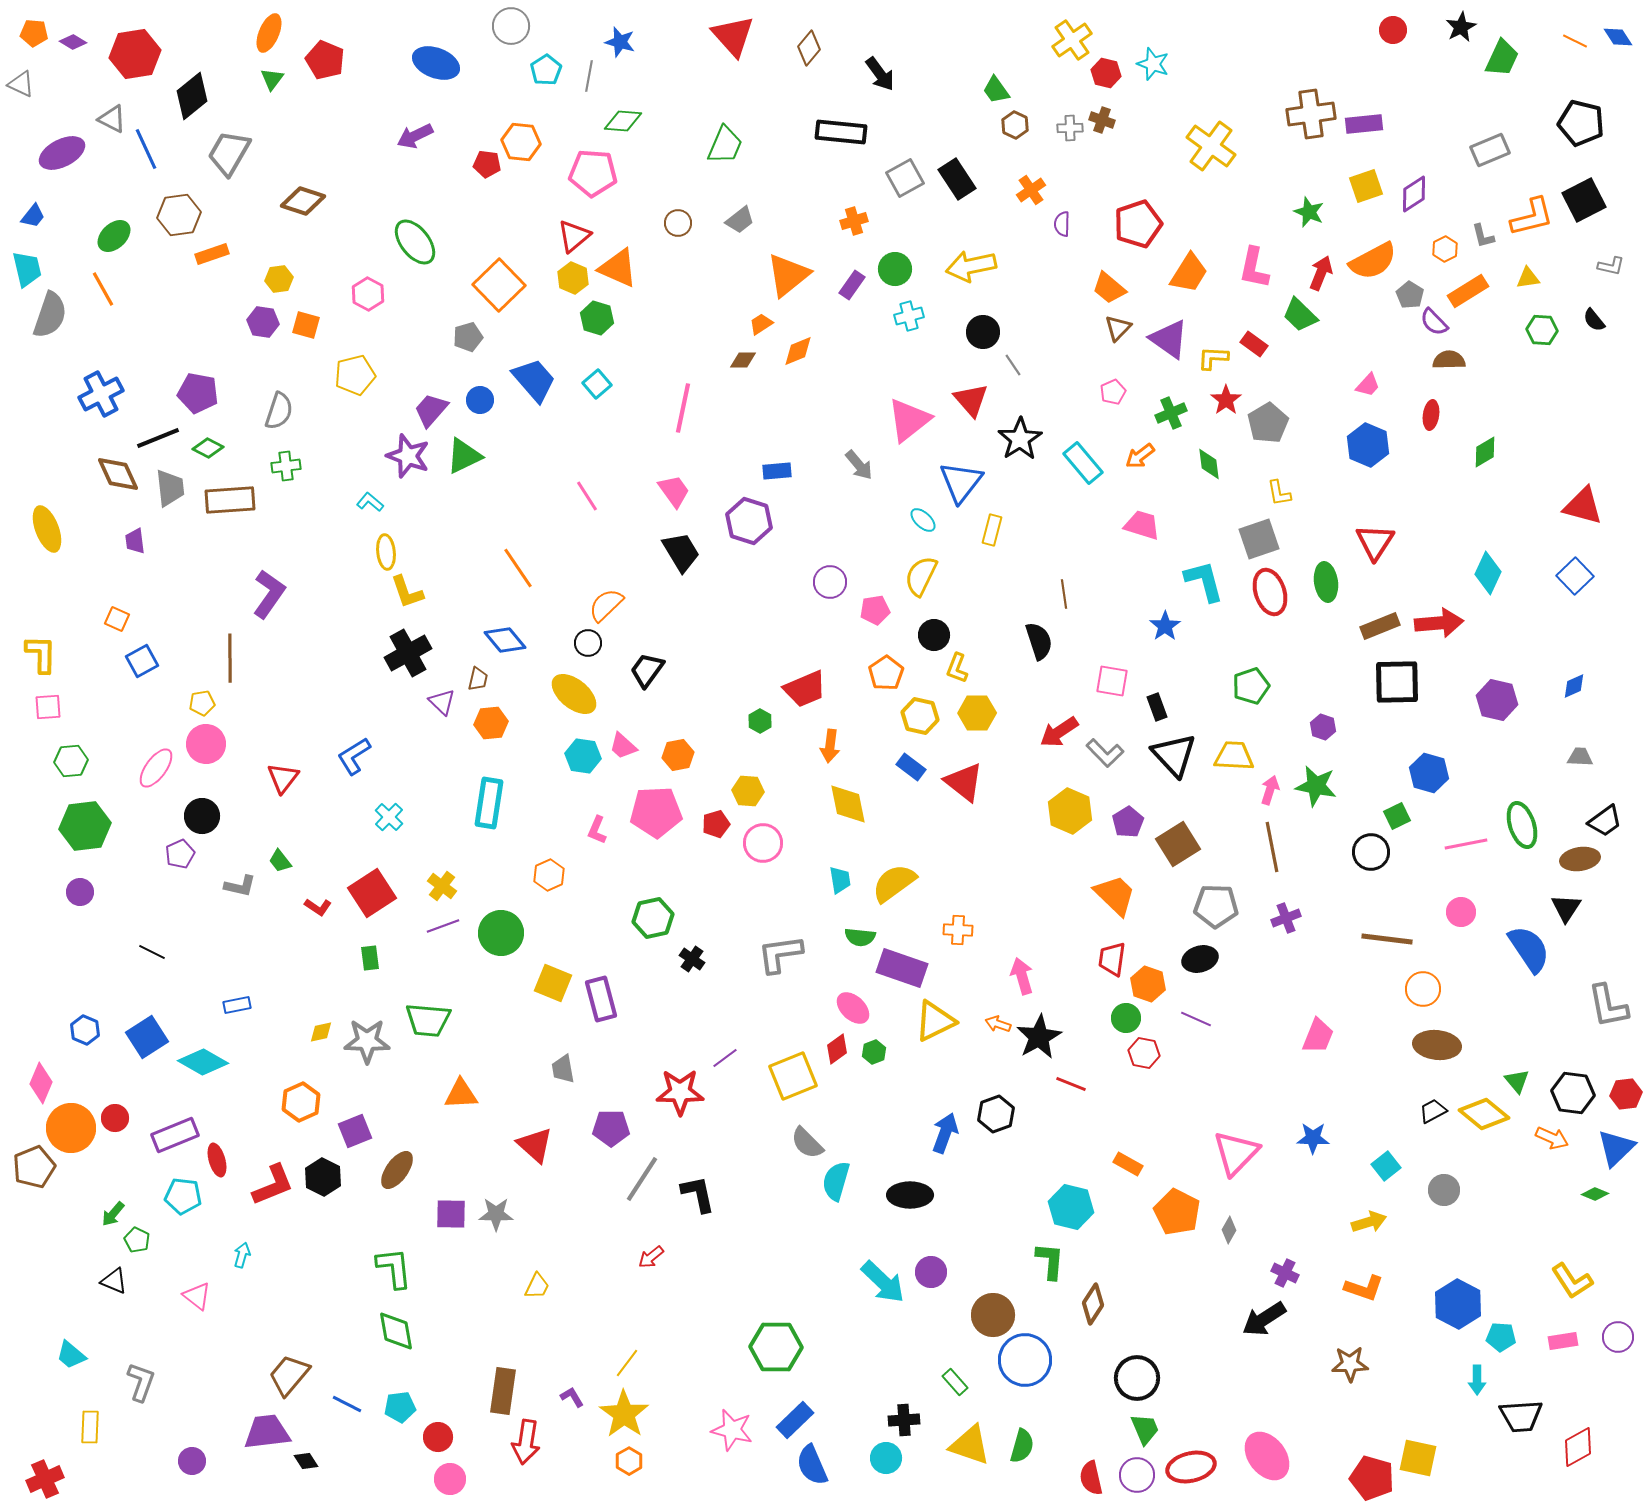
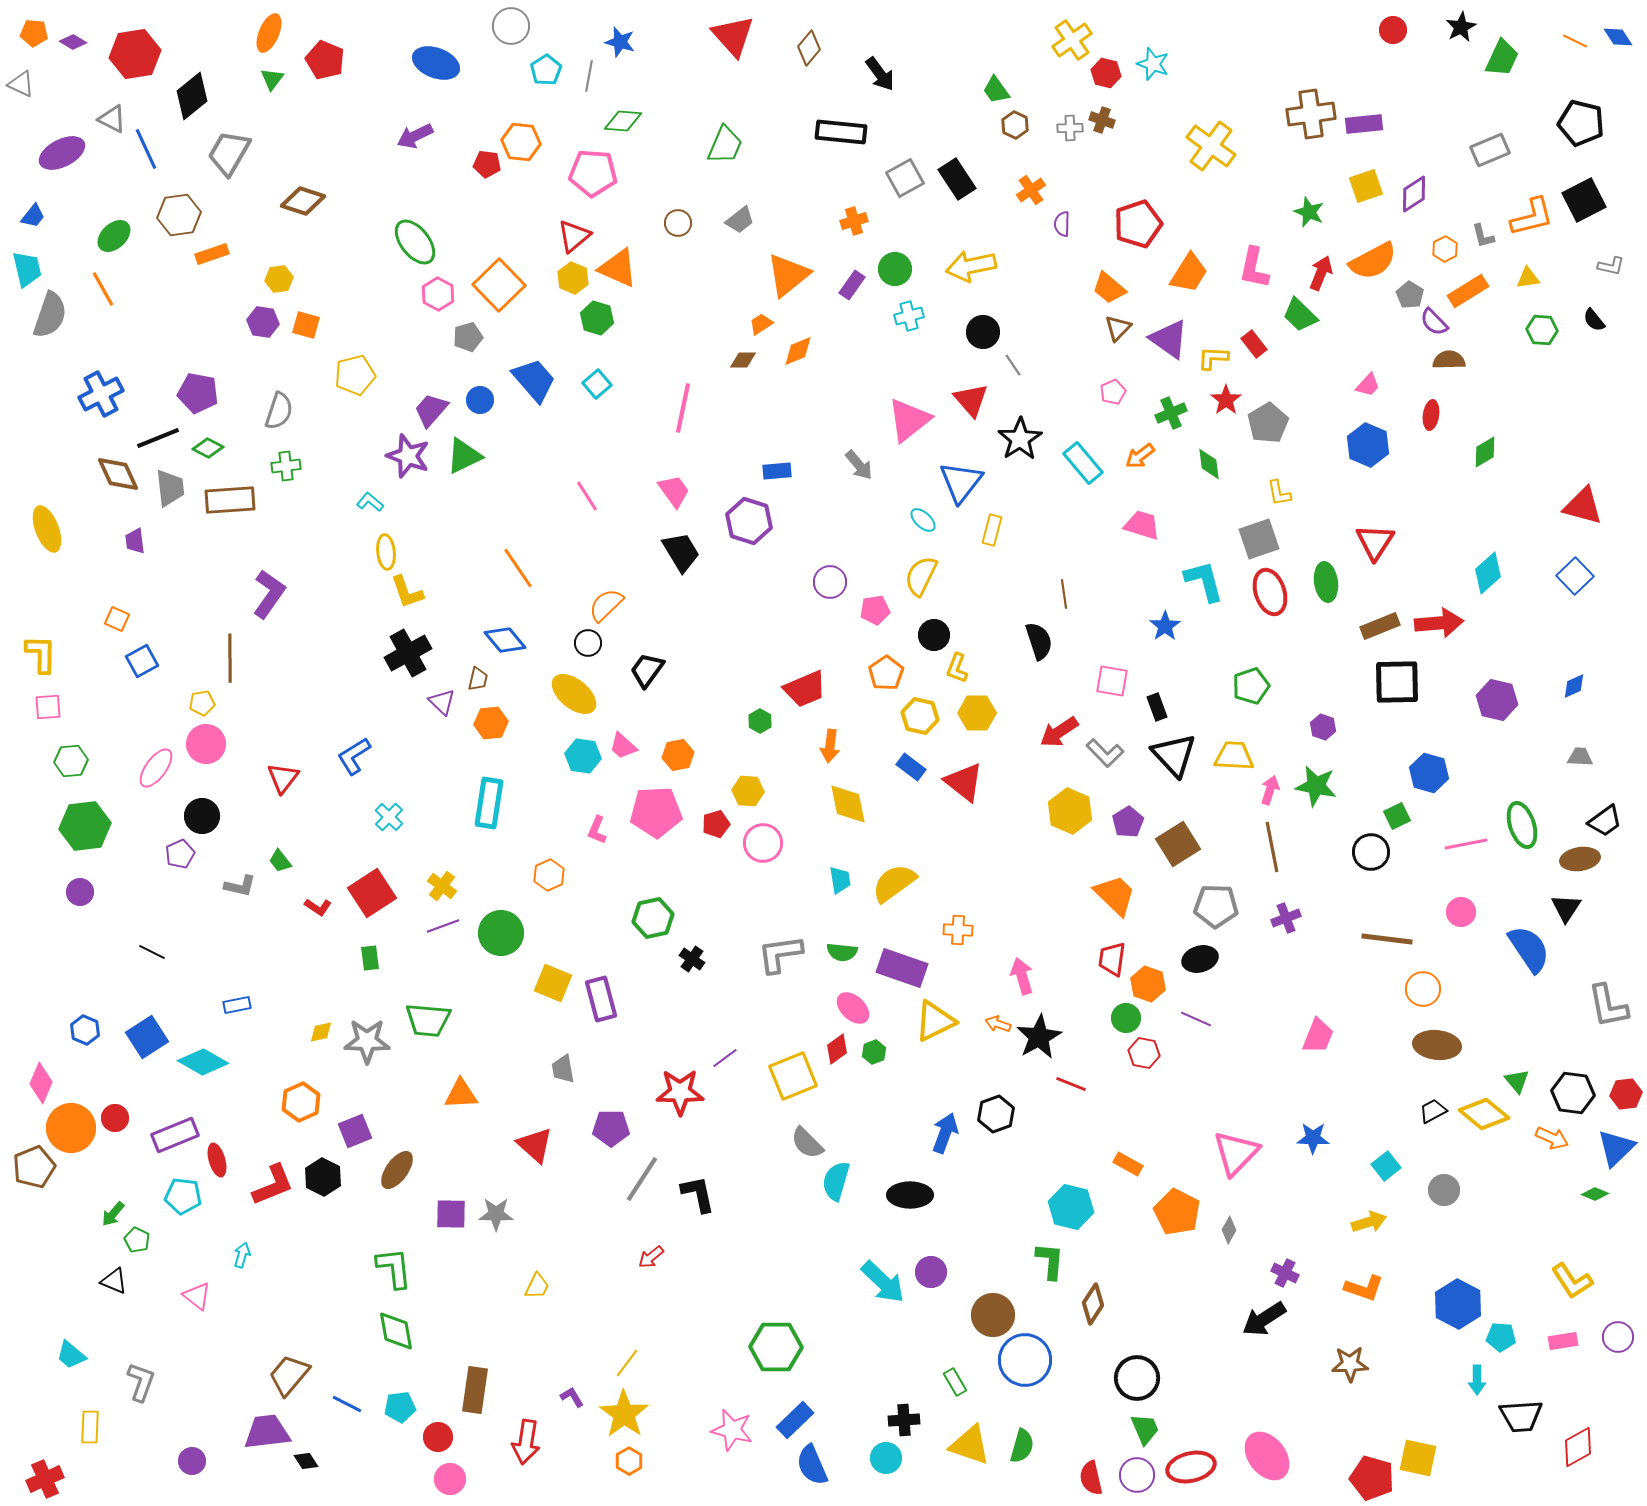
pink hexagon at (368, 294): moved 70 px right
red rectangle at (1254, 344): rotated 16 degrees clockwise
cyan diamond at (1488, 573): rotated 24 degrees clockwise
green semicircle at (860, 937): moved 18 px left, 15 px down
green rectangle at (955, 1382): rotated 12 degrees clockwise
brown rectangle at (503, 1391): moved 28 px left, 1 px up
